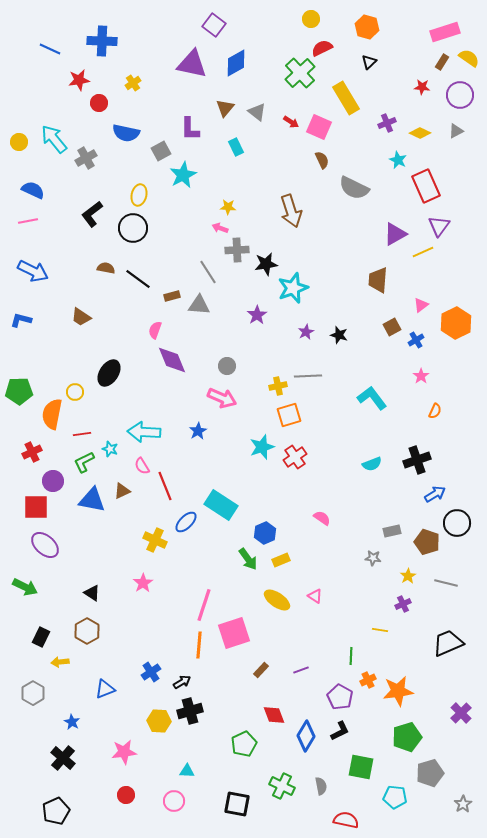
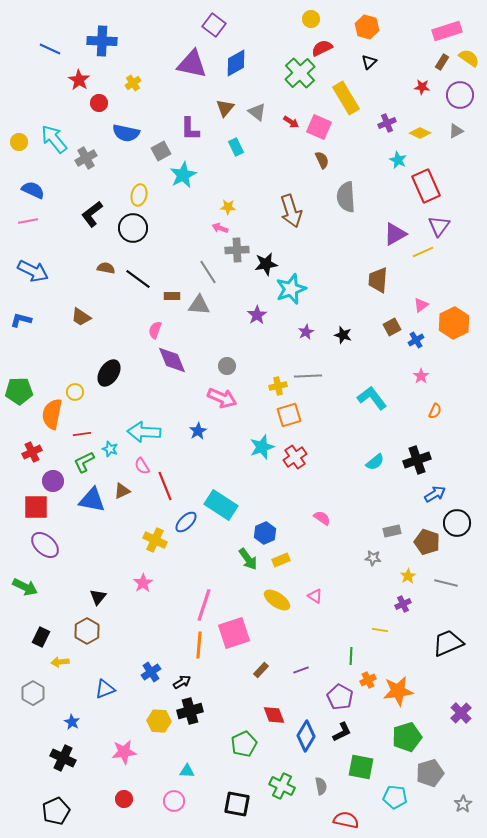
pink rectangle at (445, 32): moved 2 px right, 1 px up
red star at (79, 80): rotated 30 degrees counterclockwise
gray semicircle at (354, 188): moved 8 px left, 9 px down; rotated 60 degrees clockwise
cyan star at (293, 288): moved 2 px left, 1 px down
brown rectangle at (172, 296): rotated 14 degrees clockwise
orange hexagon at (456, 323): moved 2 px left
black star at (339, 335): moved 4 px right
cyan semicircle at (372, 464): moved 3 px right, 2 px up; rotated 18 degrees counterclockwise
black triangle at (92, 593): moved 6 px right, 4 px down; rotated 36 degrees clockwise
black L-shape at (340, 731): moved 2 px right, 1 px down
black cross at (63, 758): rotated 15 degrees counterclockwise
red circle at (126, 795): moved 2 px left, 4 px down
